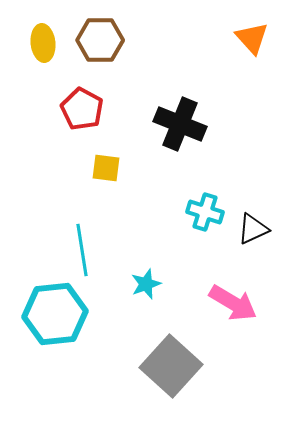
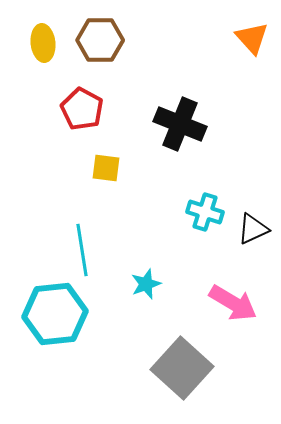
gray square: moved 11 px right, 2 px down
